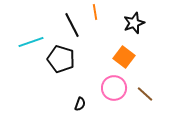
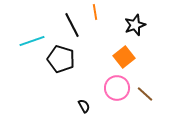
black star: moved 1 px right, 2 px down
cyan line: moved 1 px right, 1 px up
orange square: rotated 15 degrees clockwise
pink circle: moved 3 px right
black semicircle: moved 4 px right, 2 px down; rotated 48 degrees counterclockwise
